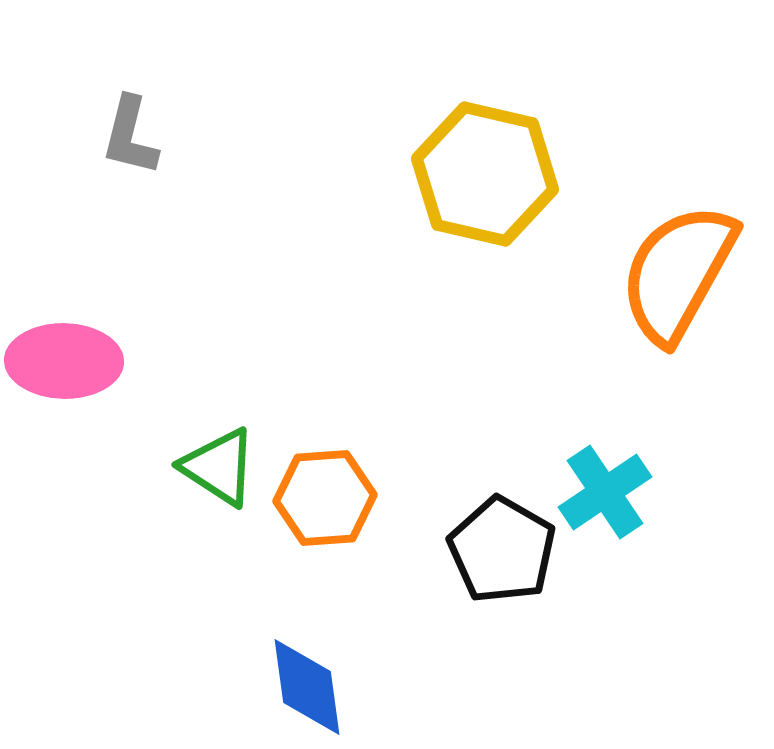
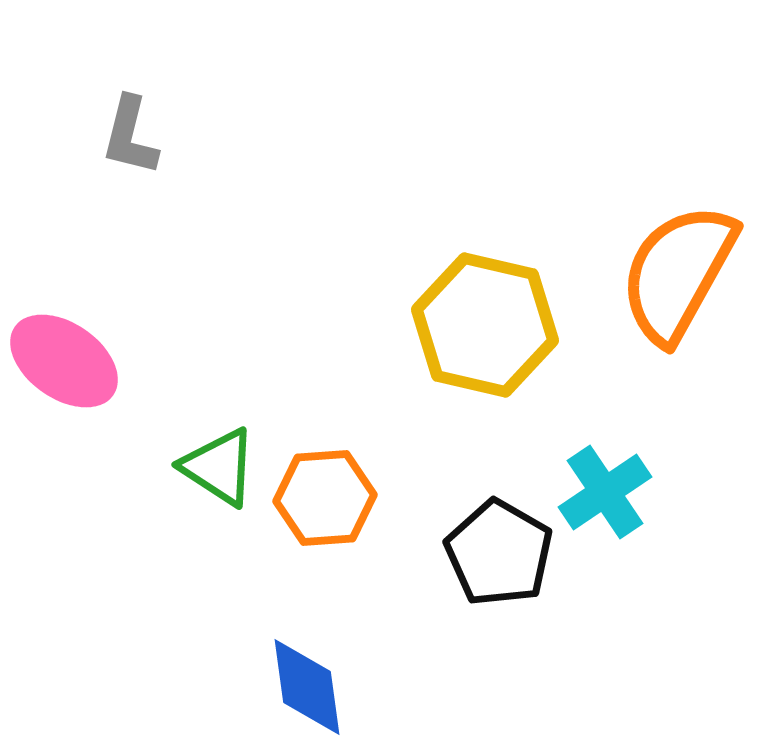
yellow hexagon: moved 151 px down
pink ellipse: rotated 34 degrees clockwise
black pentagon: moved 3 px left, 3 px down
